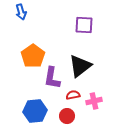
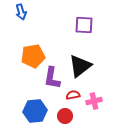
orange pentagon: rotated 25 degrees clockwise
red circle: moved 2 px left
